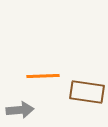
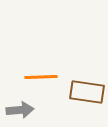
orange line: moved 2 px left, 1 px down
